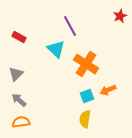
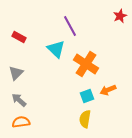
gray triangle: moved 1 px up
